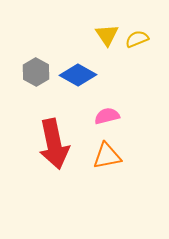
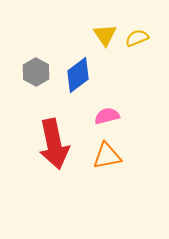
yellow triangle: moved 2 px left
yellow semicircle: moved 1 px up
blue diamond: rotated 66 degrees counterclockwise
